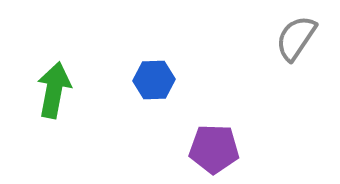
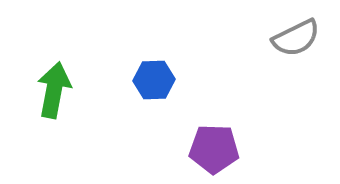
gray semicircle: rotated 150 degrees counterclockwise
